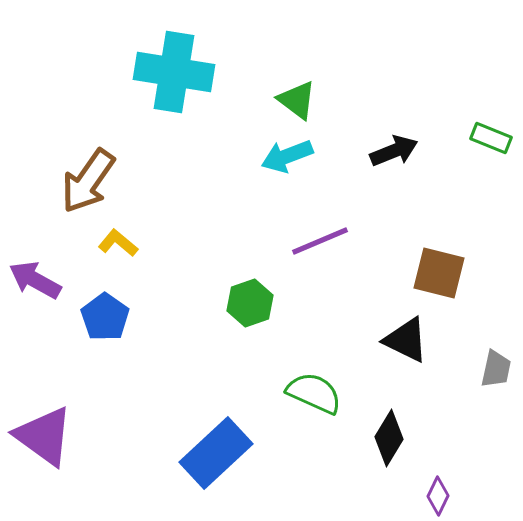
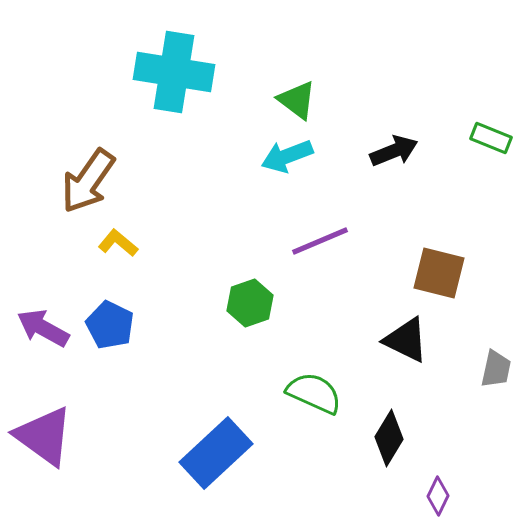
purple arrow: moved 8 px right, 48 px down
blue pentagon: moved 5 px right, 8 px down; rotated 9 degrees counterclockwise
